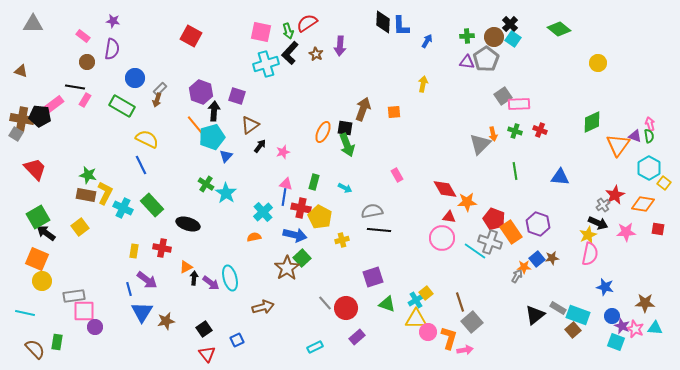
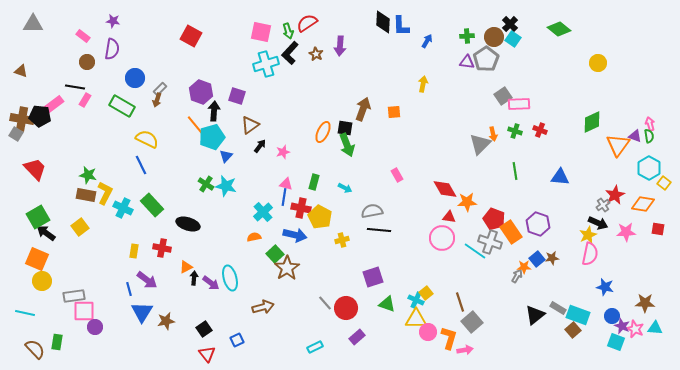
cyan star at (226, 193): moved 7 px up; rotated 20 degrees counterclockwise
green square at (302, 258): moved 27 px left, 4 px up
cyan cross at (416, 300): rotated 35 degrees counterclockwise
